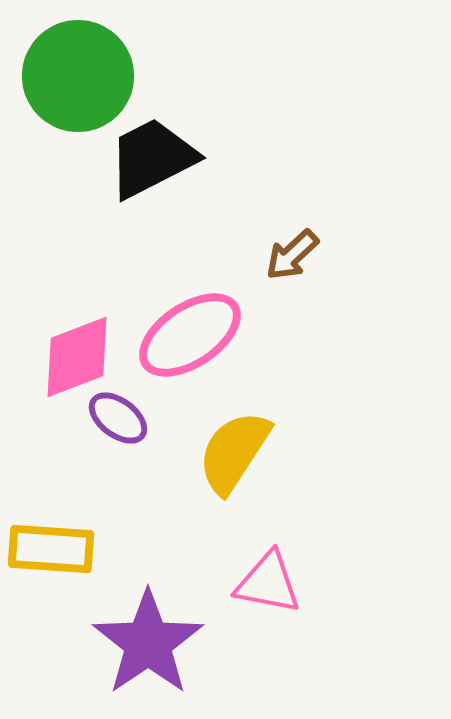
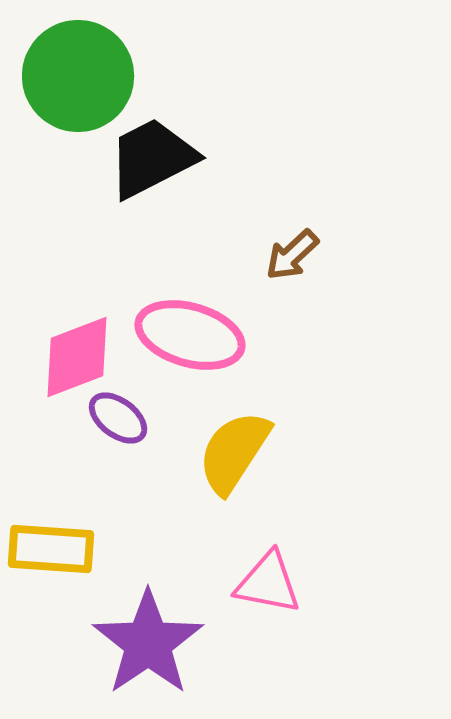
pink ellipse: rotated 50 degrees clockwise
